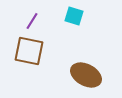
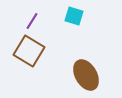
brown square: rotated 20 degrees clockwise
brown ellipse: rotated 32 degrees clockwise
